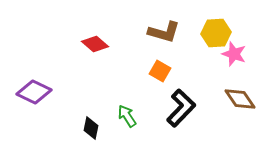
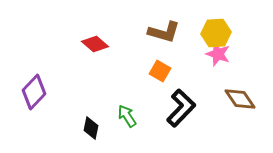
pink star: moved 16 px left
purple diamond: rotated 72 degrees counterclockwise
